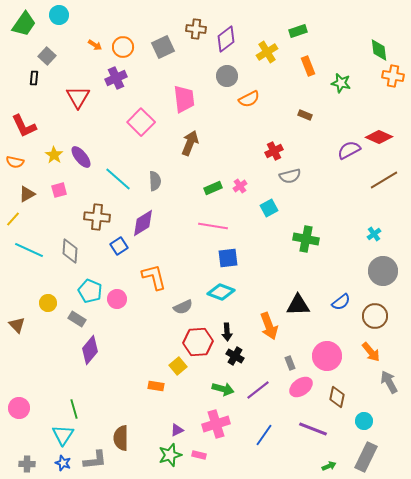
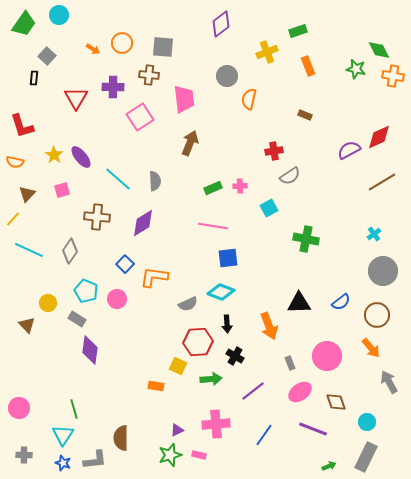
brown cross at (196, 29): moved 47 px left, 46 px down
purple diamond at (226, 39): moved 5 px left, 15 px up
orange arrow at (95, 45): moved 2 px left, 4 px down
orange circle at (123, 47): moved 1 px left, 4 px up
gray square at (163, 47): rotated 30 degrees clockwise
green diamond at (379, 50): rotated 20 degrees counterclockwise
yellow cross at (267, 52): rotated 10 degrees clockwise
purple cross at (116, 78): moved 3 px left, 9 px down; rotated 25 degrees clockwise
green star at (341, 83): moved 15 px right, 14 px up
red triangle at (78, 97): moved 2 px left, 1 px down
orange semicircle at (249, 99): rotated 130 degrees clockwise
pink square at (141, 122): moved 1 px left, 5 px up; rotated 12 degrees clockwise
red L-shape at (24, 126): moved 2 px left; rotated 8 degrees clockwise
red diamond at (379, 137): rotated 48 degrees counterclockwise
red cross at (274, 151): rotated 18 degrees clockwise
gray semicircle at (290, 176): rotated 20 degrees counterclockwise
brown line at (384, 180): moved 2 px left, 2 px down
pink cross at (240, 186): rotated 32 degrees clockwise
pink square at (59, 190): moved 3 px right
brown triangle at (27, 194): rotated 18 degrees counterclockwise
blue square at (119, 246): moved 6 px right, 18 px down; rotated 12 degrees counterclockwise
gray diamond at (70, 251): rotated 30 degrees clockwise
orange L-shape at (154, 277): rotated 68 degrees counterclockwise
cyan pentagon at (90, 291): moved 4 px left
black triangle at (298, 305): moved 1 px right, 2 px up
gray semicircle at (183, 307): moved 5 px right, 3 px up
brown circle at (375, 316): moved 2 px right, 1 px up
brown triangle at (17, 325): moved 10 px right
black arrow at (227, 332): moved 8 px up
purple diamond at (90, 350): rotated 32 degrees counterclockwise
orange arrow at (371, 352): moved 4 px up
yellow square at (178, 366): rotated 24 degrees counterclockwise
pink ellipse at (301, 387): moved 1 px left, 5 px down
green arrow at (223, 389): moved 12 px left, 10 px up; rotated 20 degrees counterclockwise
purple line at (258, 390): moved 5 px left, 1 px down
brown diamond at (337, 397): moved 1 px left, 5 px down; rotated 30 degrees counterclockwise
cyan circle at (364, 421): moved 3 px right, 1 px down
pink cross at (216, 424): rotated 12 degrees clockwise
gray cross at (27, 464): moved 3 px left, 9 px up
